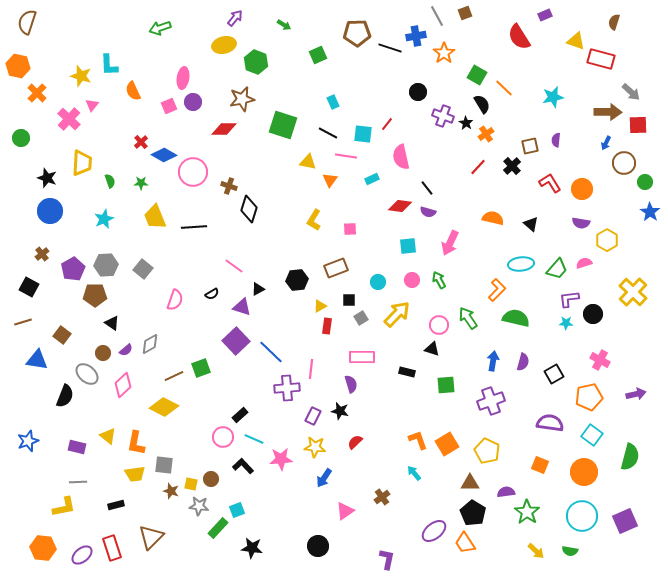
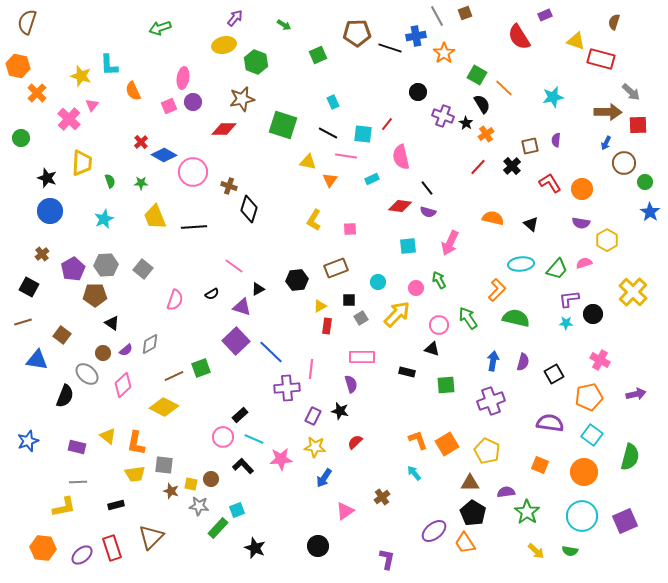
pink circle at (412, 280): moved 4 px right, 8 px down
black star at (252, 548): moved 3 px right; rotated 15 degrees clockwise
